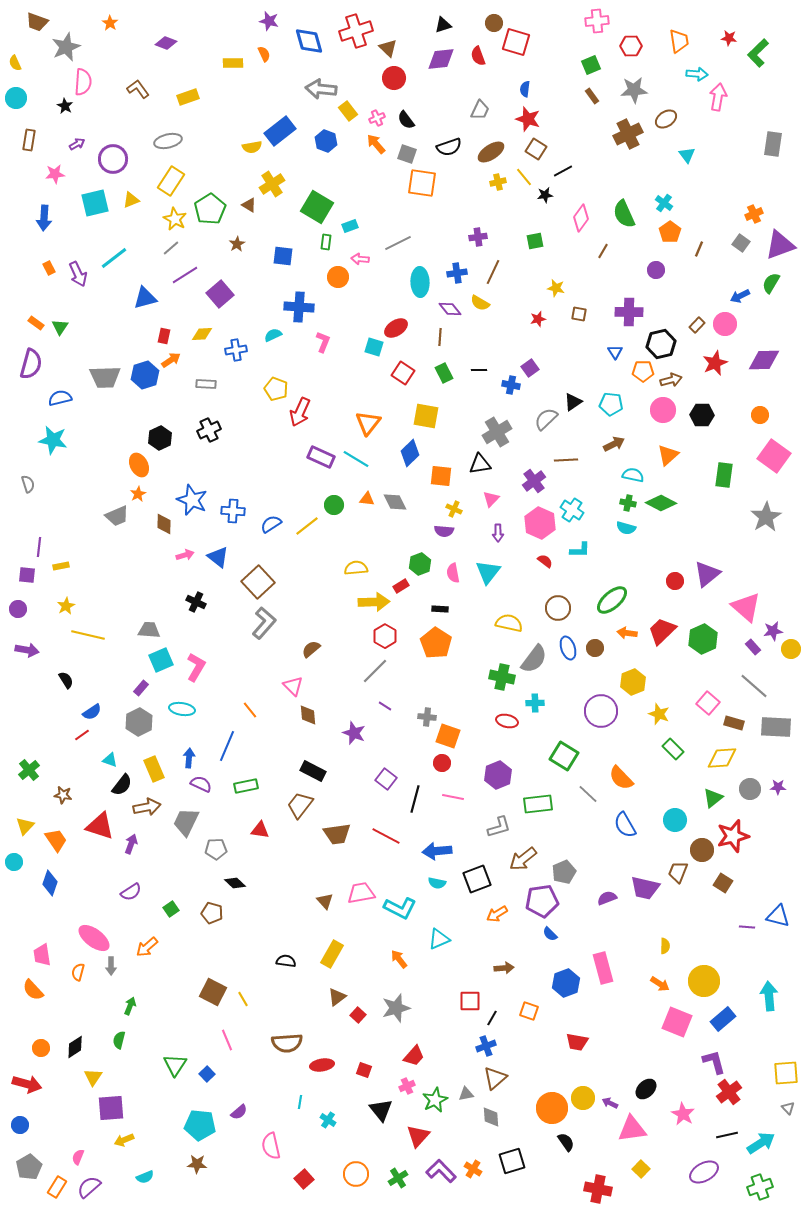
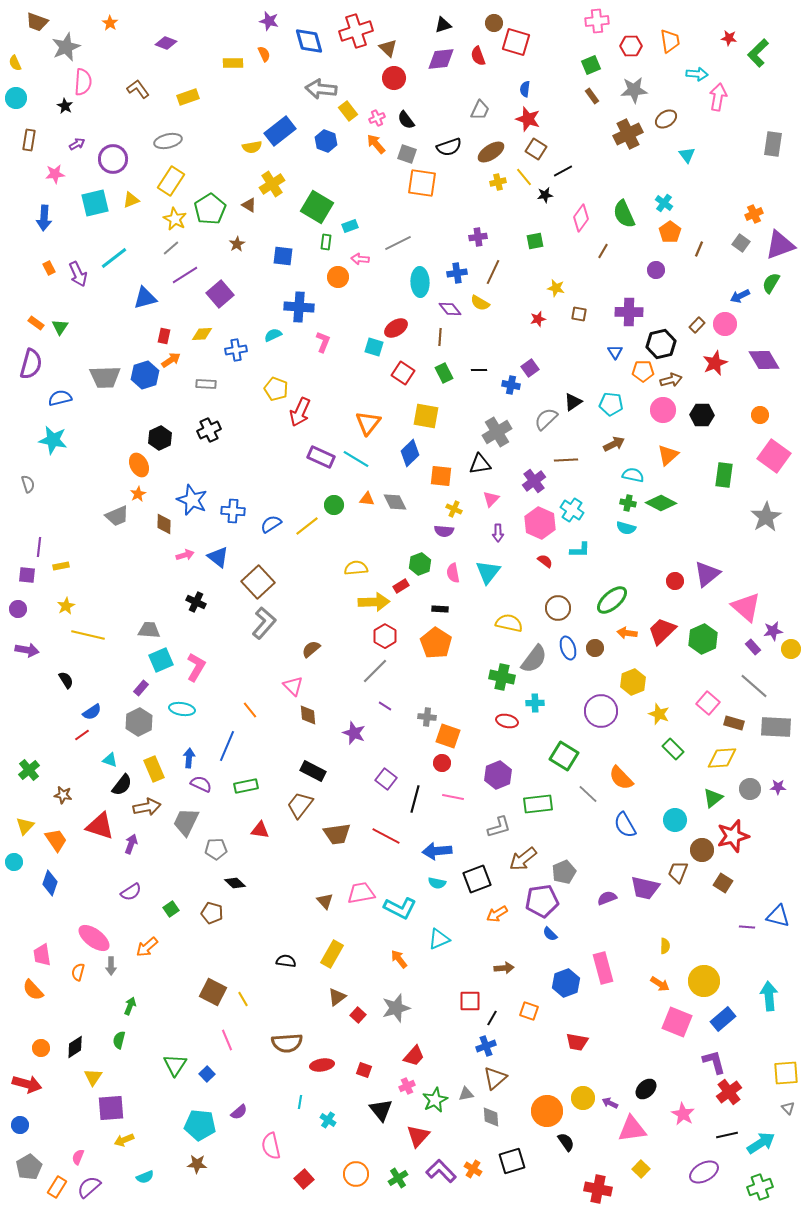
orange trapezoid at (679, 41): moved 9 px left
purple diamond at (764, 360): rotated 60 degrees clockwise
orange circle at (552, 1108): moved 5 px left, 3 px down
